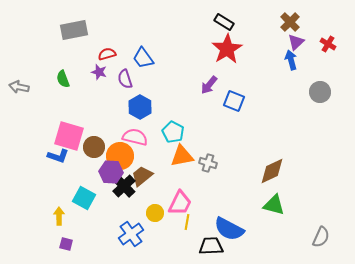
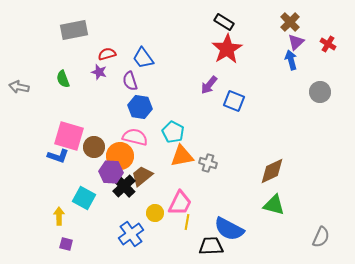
purple semicircle: moved 5 px right, 2 px down
blue hexagon: rotated 20 degrees counterclockwise
